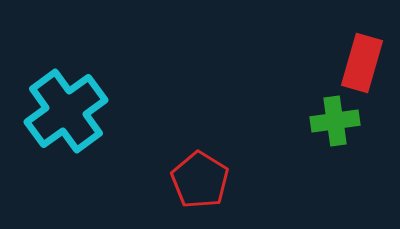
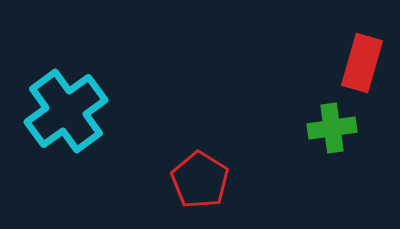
green cross: moved 3 px left, 7 px down
